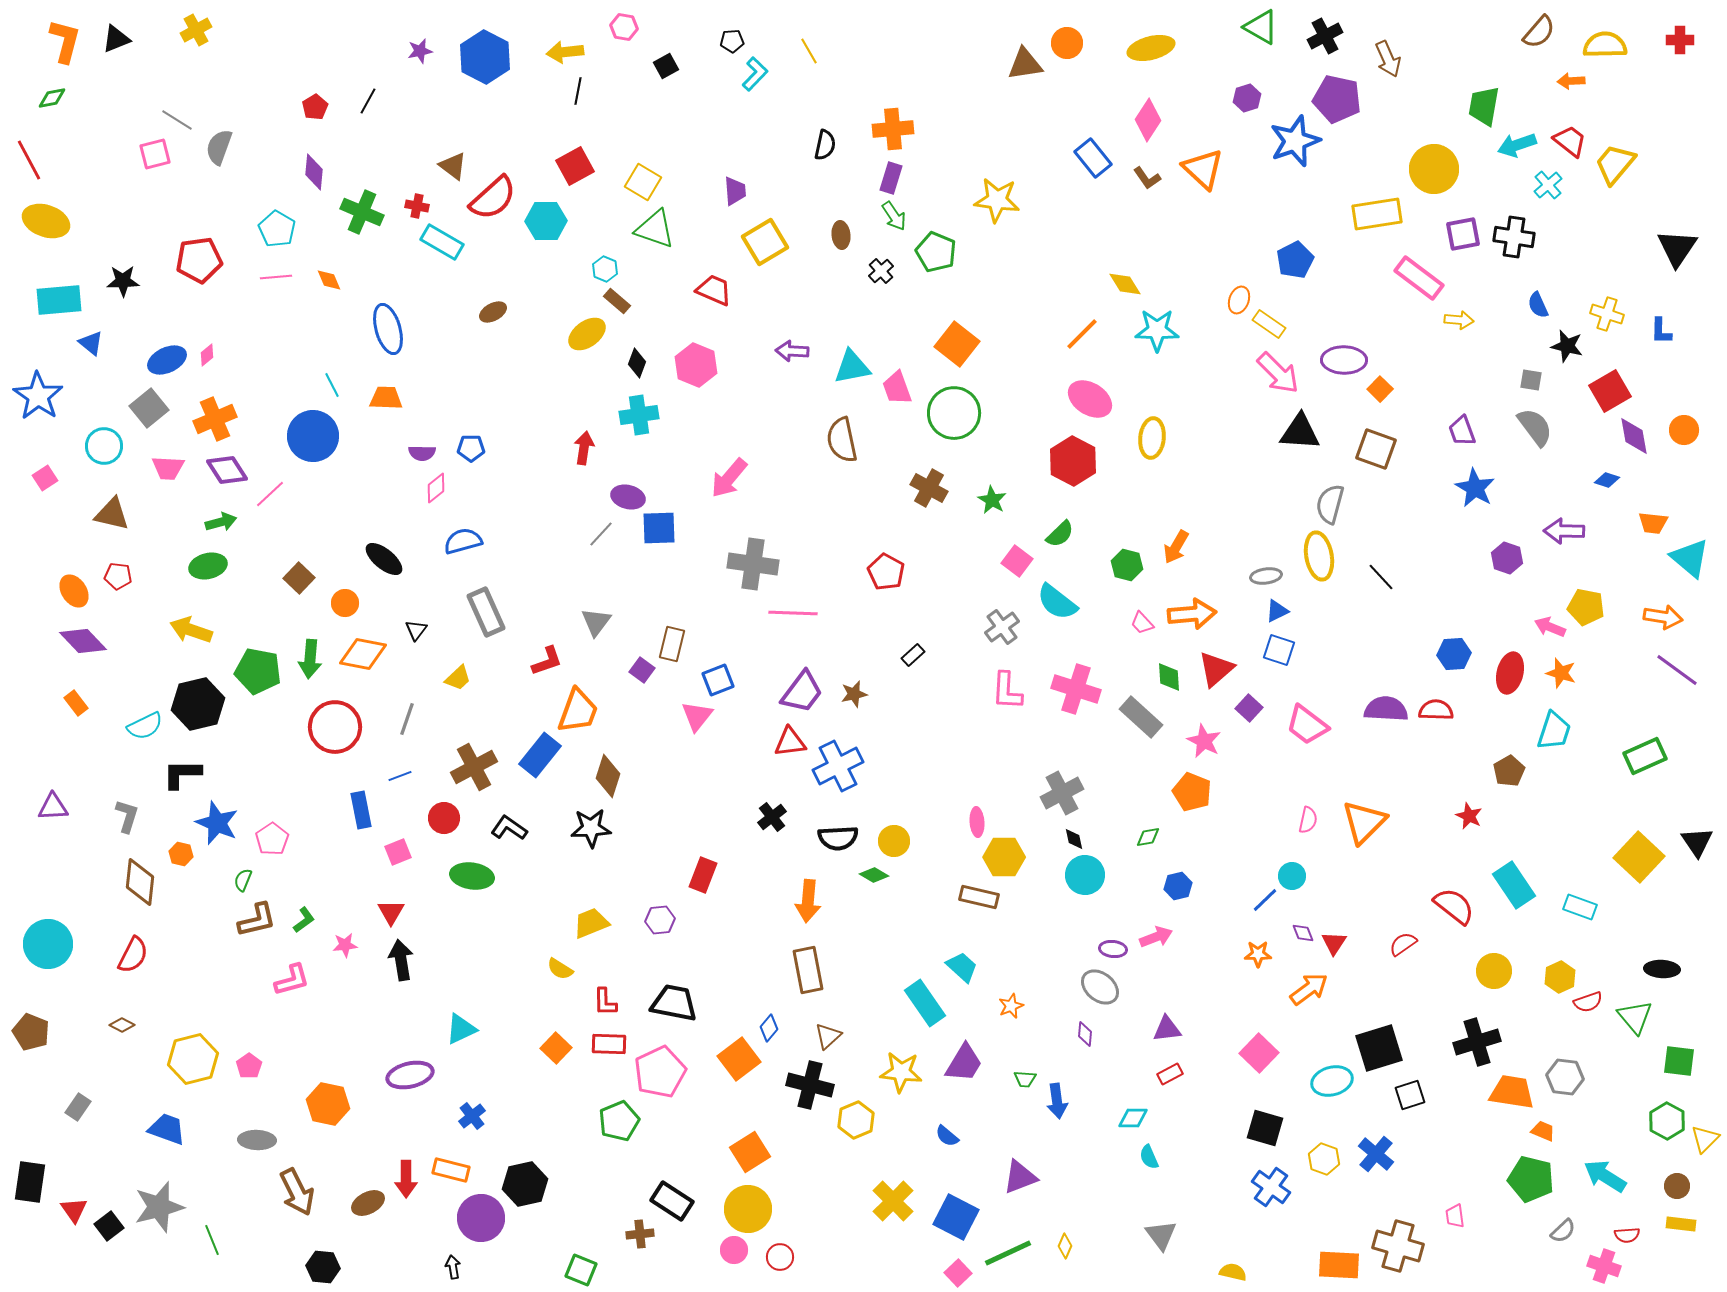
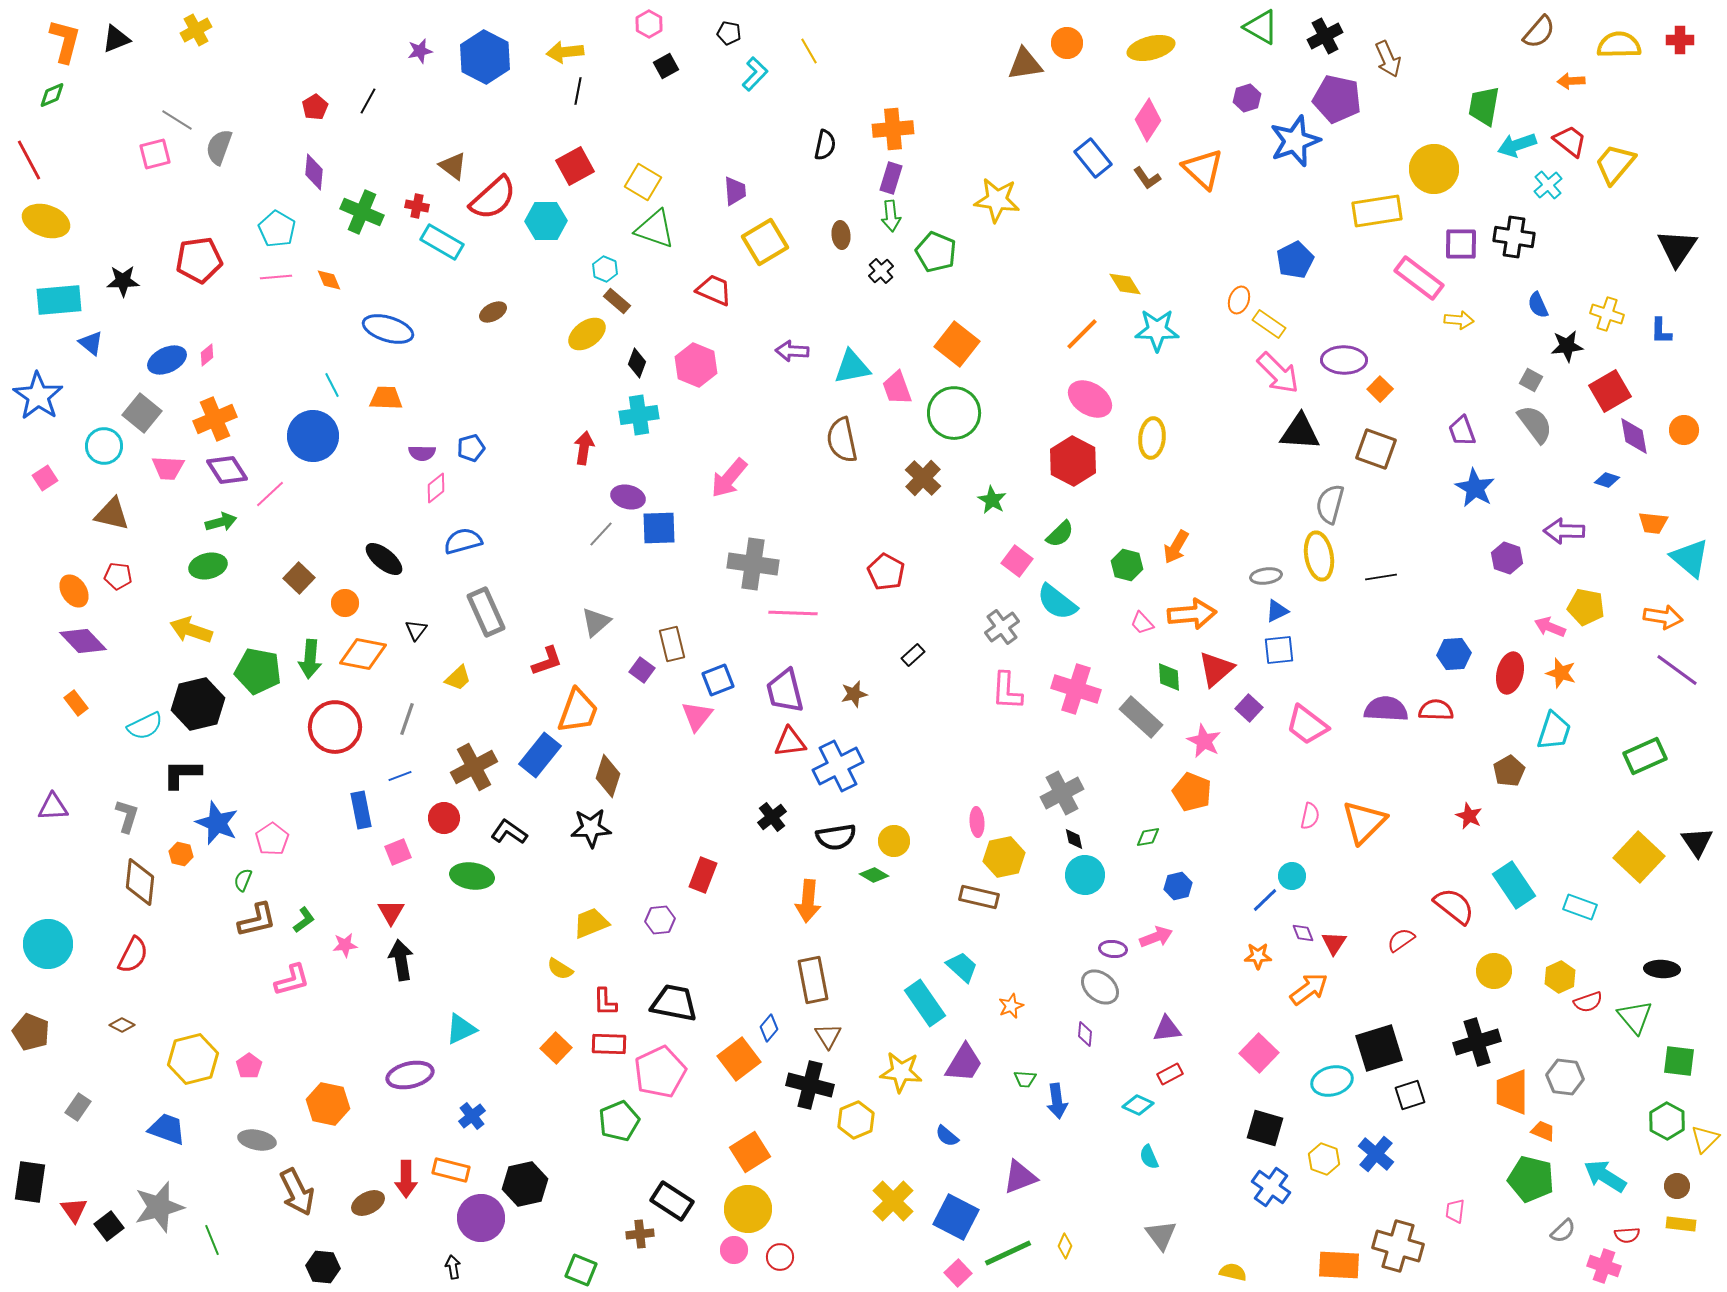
pink hexagon at (624, 27): moved 25 px right, 3 px up; rotated 20 degrees clockwise
black pentagon at (732, 41): moved 3 px left, 8 px up; rotated 15 degrees clockwise
yellow semicircle at (1605, 45): moved 14 px right
green diamond at (52, 98): moved 3 px up; rotated 12 degrees counterclockwise
yellow rectangle at (1377, 214): moved 3 px up
green arrow at (894, 216): moved 3 px left; rotated 28 degrees clockwise
purple square at (1463, 234): moved 2 px left, 10 px down; rotated 12 degrees clockwise
blue ellipse at (388, 329): rotated 57 degrees counterclockwise
black star at (1567, 346): rotated 20 degrees counterclockwise
gray square at (1531, 380): rotated 20 degrees clockwise
gray square at (149, 408): moved 7 px left, 5 px down; rotated 12 degrees counterclockwise
gray semicircle at (1535, 427): moved 3 px up
blue pentagon at (471, 448): rotated 16 degrees counterclockwise
brown cross at (929, 488): moved 6 px left, 10 px up; rotated 15 degrees clockwise
black line at (1381, 577): rotated 56 degrees counterclockwise
gray triangle at (596, 622): rotated 12 degrees clockwise
brown rectangle at (672, 644): rotated 28 degrees counterclockwise
blue square at (1279, 650): rotated 24 degrees counterclockwise
purple trapezoid at (802, 692): moved 17 px left, 1 px up; rotated 129 degrees clockwise
pink semicircle at (1308, 820): moved 2 px right, 4 px up
black L-shape at (509, 828): moved 4 px down
black semicircle at (838, 838): moved 2 px left, 1 px up; rotated 6 degrees counterclockwise
yellow hexagon at (1004, 857): rotated 12 degrees counterclockwise
red semicircle at (1403, 944): moved 2 px left, 4 px up
orange star at (1258, 954): moved 2 px down
brown rectangle at (808, 970): moved 5 px right, 10 px down
brown triangle at (828, 1036): rotated 20 degrees counterclockwise
orange trapezoid at (1512, 1092): rotated 99 degrees counterclockwise
cyan diamond at (1133, 1118): moved 5 px right, 13 px up; rotated 24 degrees clockwise
gray ellipse at (257, 1140): rotated 9 degrees clockwise
pink trapezoid at (1455, 1216): moved 5 px up; rotated 15 degrees clockwise
